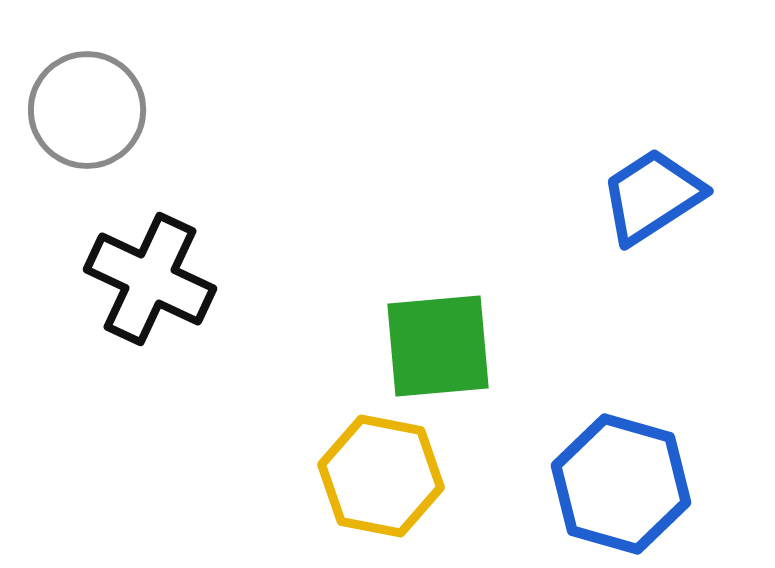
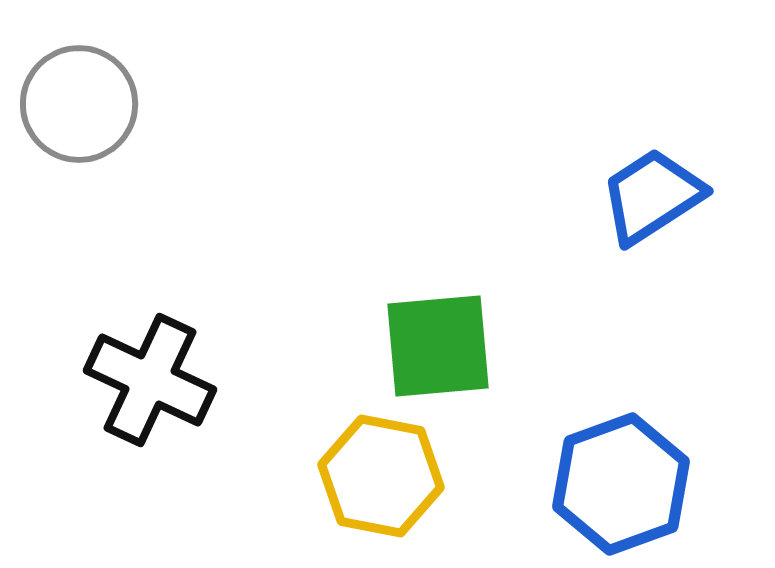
gray circle: moved 8 px left, 6 px up
black cross: moved 101 px down
blue hexagon: rotated 24 degrees clockwise
